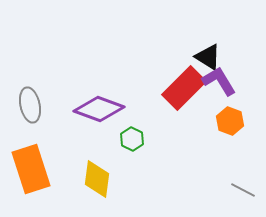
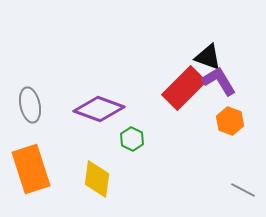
black triangle: rotated 12 degrees counterclockwise
